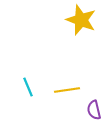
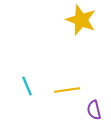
cyan line: moved 1 px left, 1 px up
